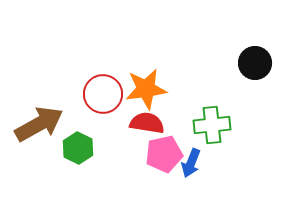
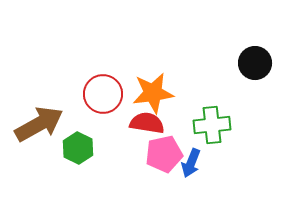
orange star: moved 7 px right, 4 px down
